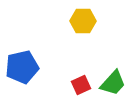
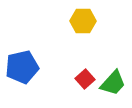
red square: moved 4 px right, 6 px up; rotated 18 degrees counterclockwise
